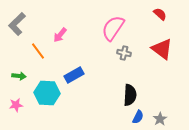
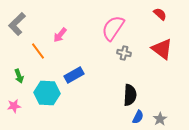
green arrow: rotated 64 degrees clockwise
pink star: moved 2 px left, 1 px down
